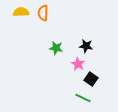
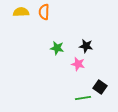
orange semicircle: moved 1 px right, 1 px up
green star: moved 1 px right
pink star: rotated 16 degrees counterclockwise
black square: moved 9 px right, 8 px down
green line: rotated 35 degrees counterclockwise
